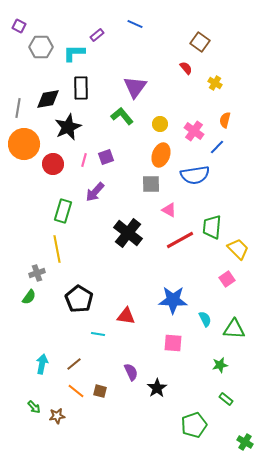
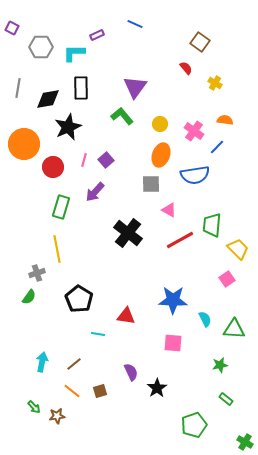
purple square at (19, 26): moved 7 px left, 2 px down
purple rectangle at (97, 35): rotated 16 degrees clockwise
gray line at (18, 108): moved 20 px up
orange semicircle at (225, 120): rotated 84 degrees clockwise
purple square at (106, 157): moved 3 px down; rotated 21 degrees counterclockwise
red circle at (53, 164): moved 3 px down
green rectangle at (63, 211): moved 2 px left, 4 px up
green trapezoid at (212, 227): moved 2 px up
cyan arrow at (42, 364): moved 2 px up
orange line at (76, 391): moved 4 px left
brown square at (100, 391): rotated 32 degrees counterclockwise
